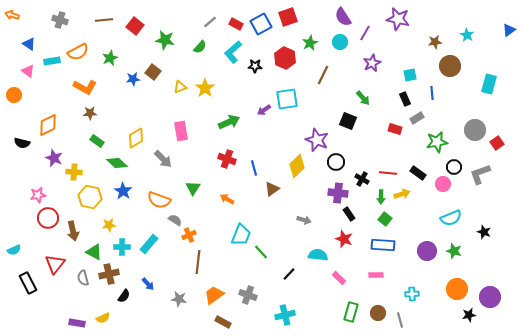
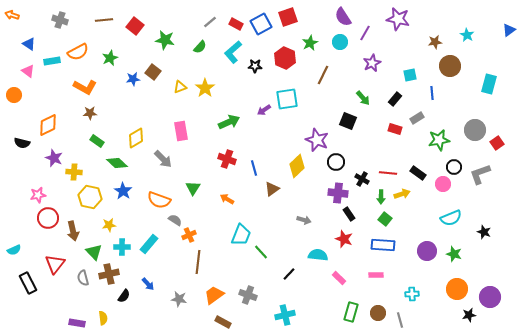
black rectangle at (405, 99): moved 10 px left; rotated 64 degrees clockwise
green star at (437, 142): moved 2 px right, 2 px up
green star at (454, 251): moved 3 px down
green triangle at (94, 252): rotated 18 degrees clockwise
yellow semicircle at (103, 318): rotated 72 degrees counterclockwise
